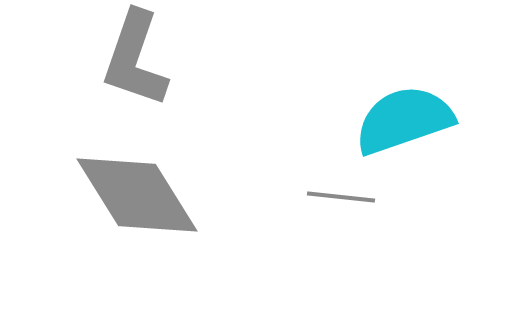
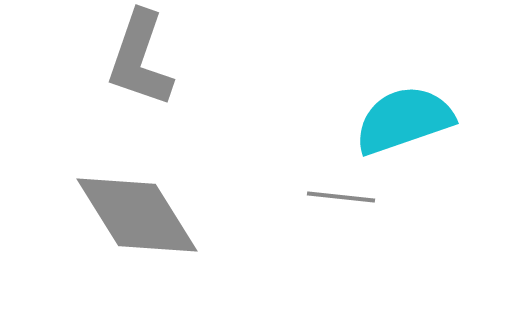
gray L-shape: moved 5 px right
gray diamond: moved 20 px down
